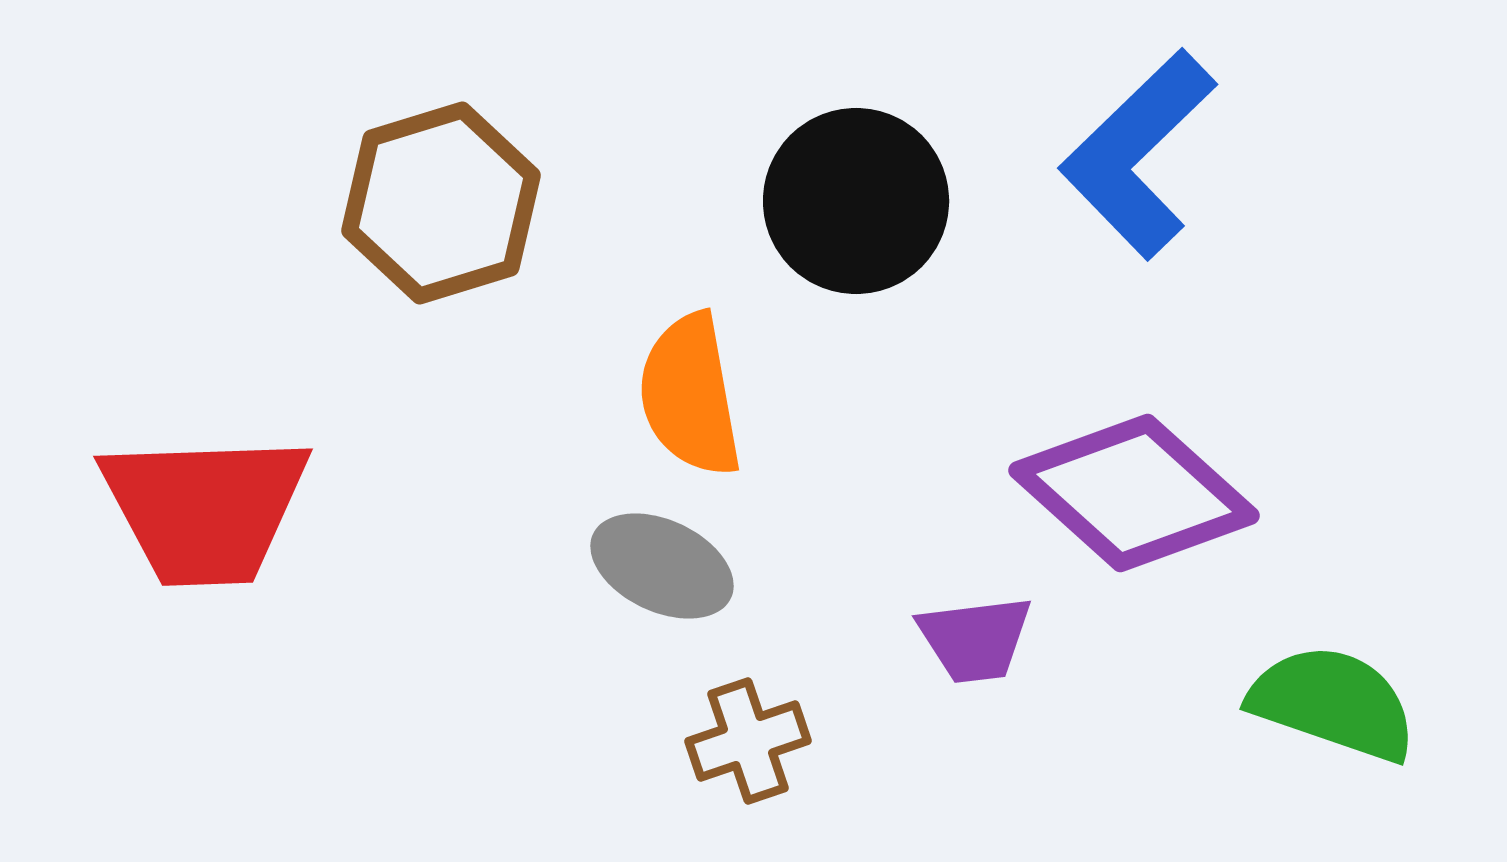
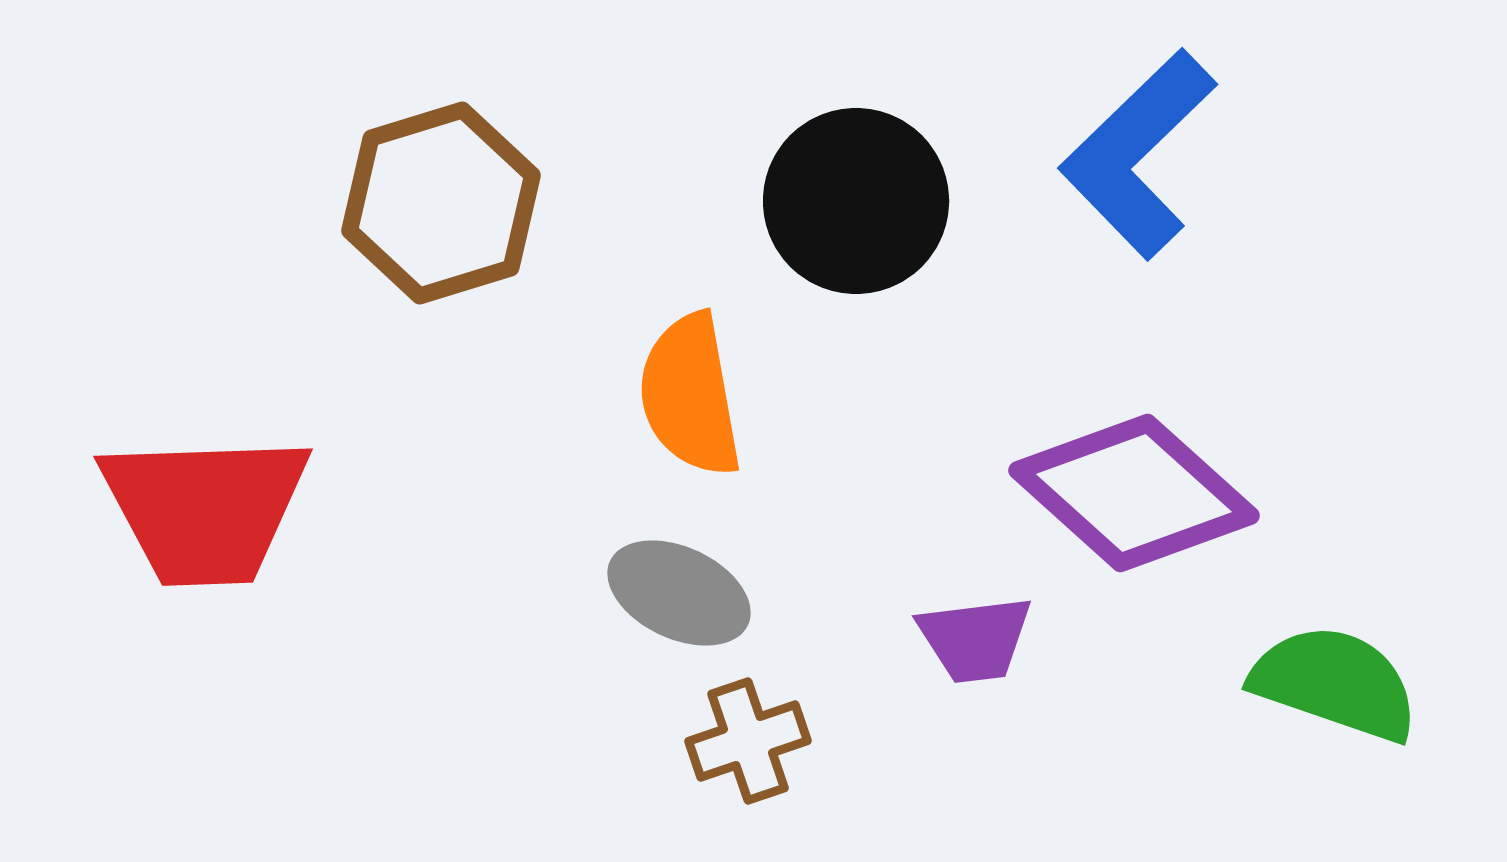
gray ellipse: moved 17 px right, 27 px down
green semicircle: moved 2 px right, 20 px up
